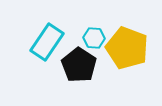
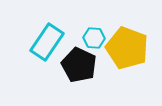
black pentagon: rotated 8 degrees counterclockwise
